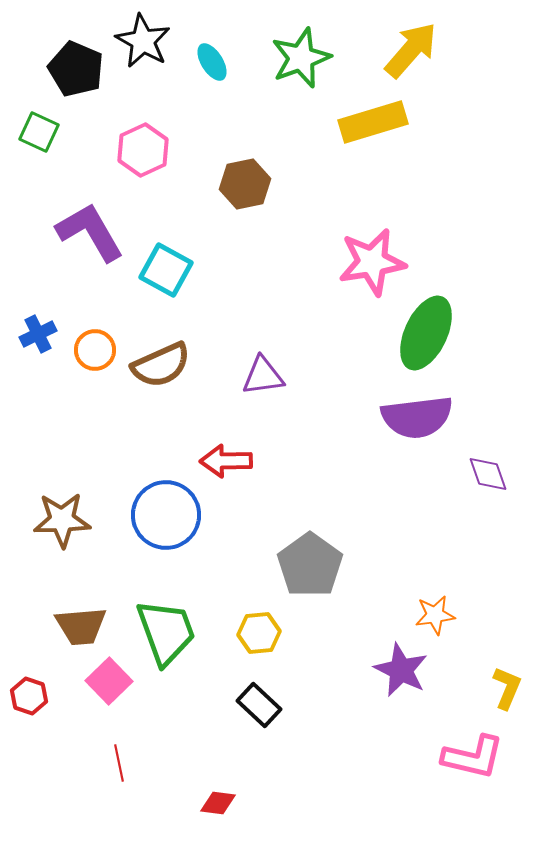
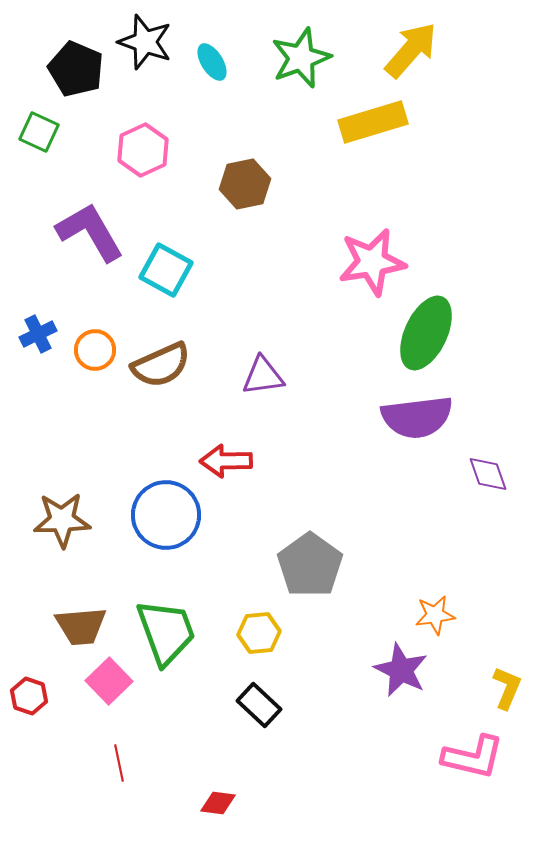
black star: moved 2 px right, 1 px down; rotated 10 degrees counterclockwise
